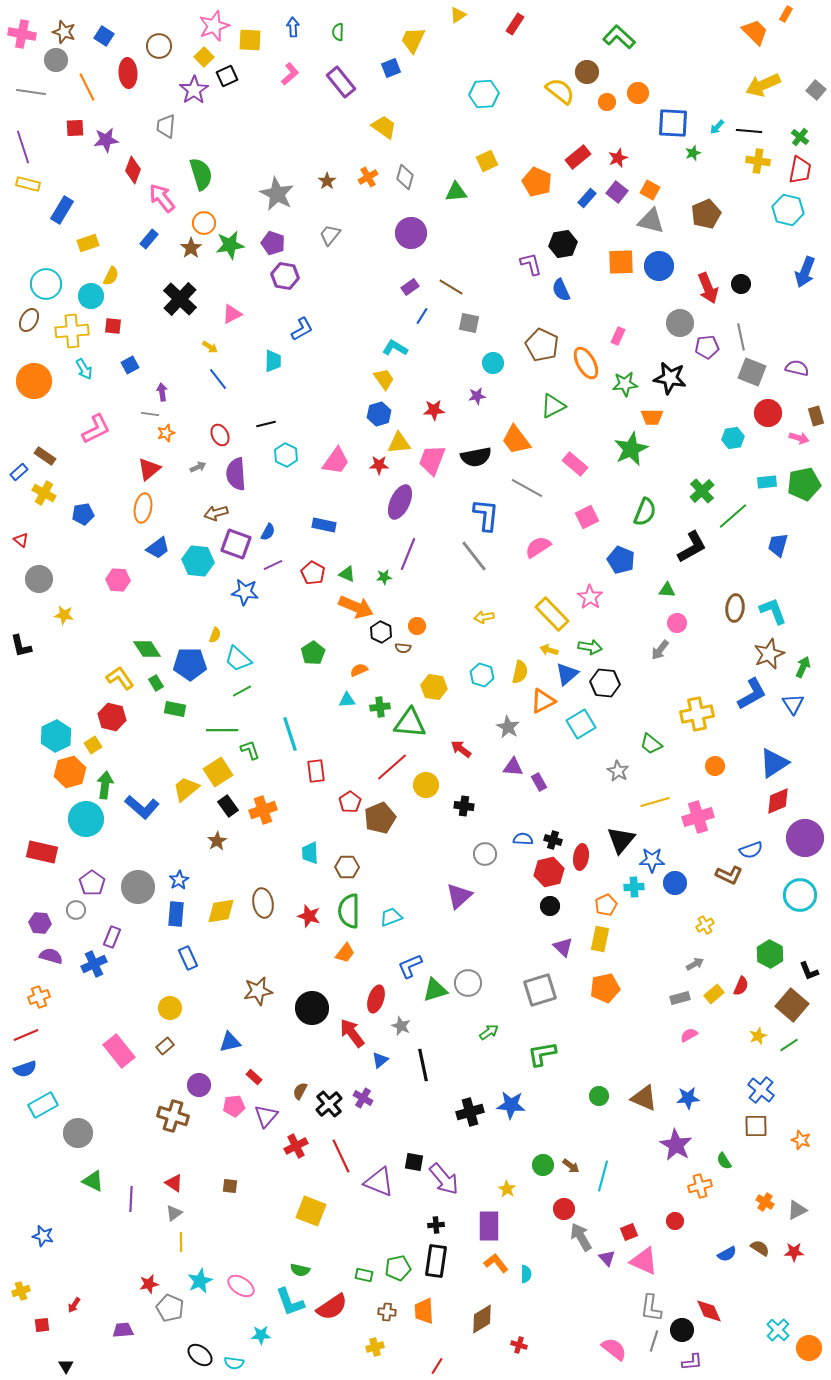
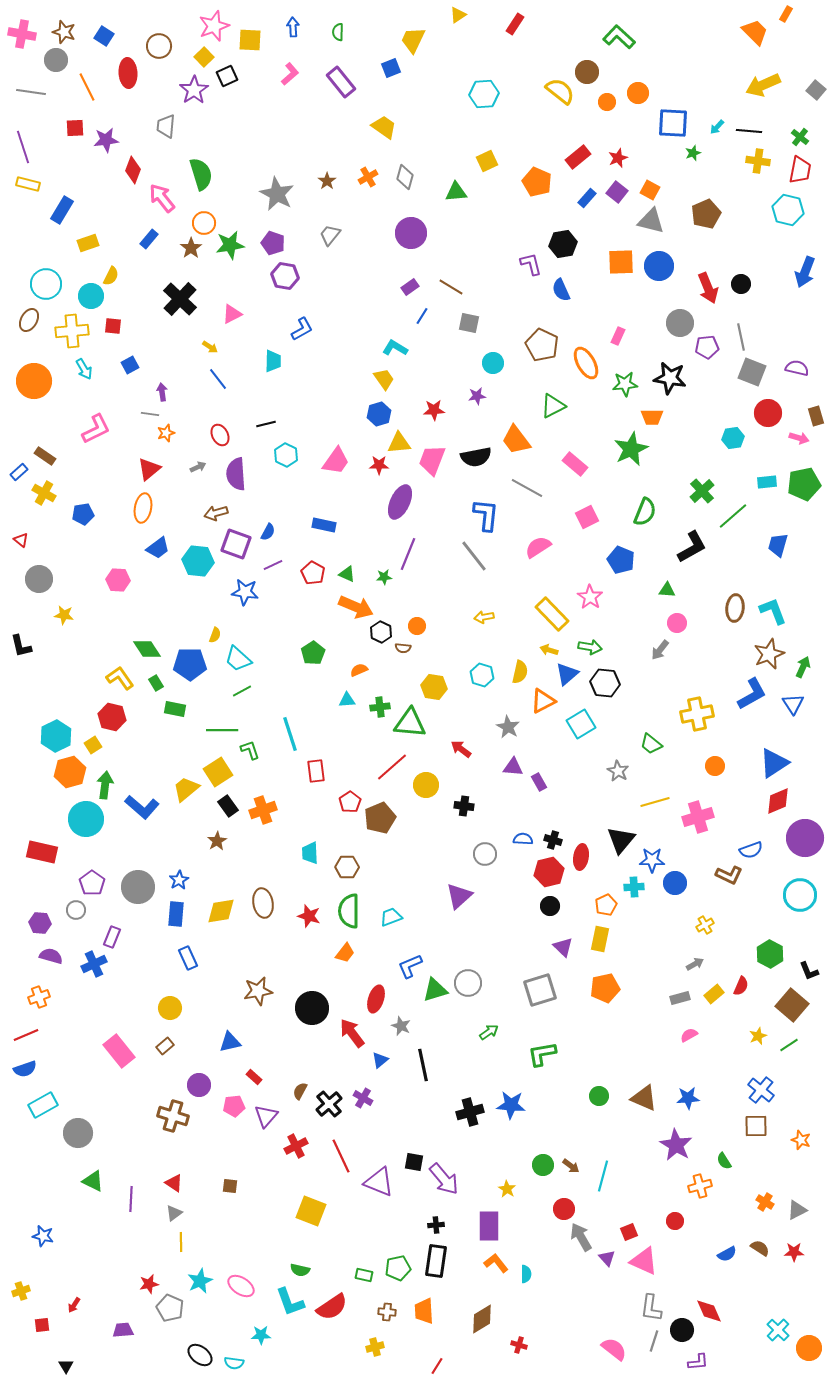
purple L-shape at (692, 1362): moved 6 px right
